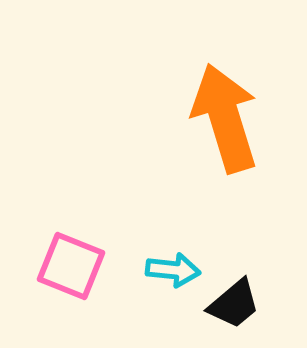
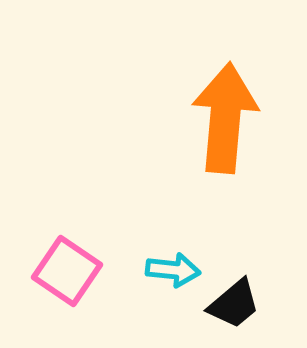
orange arrow: rotated 22 degrees clockwise
pink square: moved 4 px left, 5 px down; rotated 12 degrees clockwise
